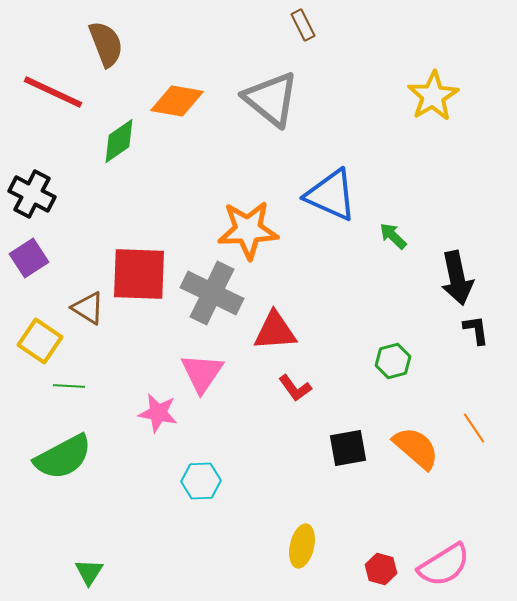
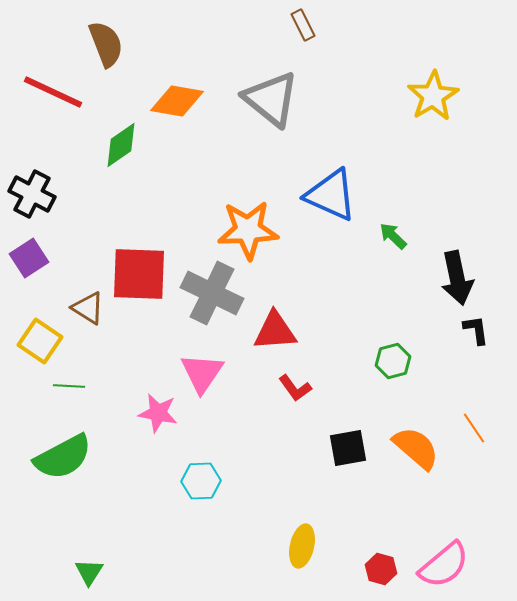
green diamond: moved 2 px right, 4 px down
pink semicircle: rotated 8 degrees counterclockwise
